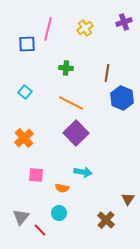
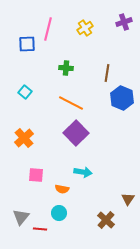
orange semicircle: moved 1 px down
red line: moved 1 px up; rotated 40 degrees counterclockwise
